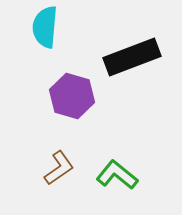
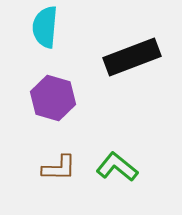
purple hexagon: moved 19 px left, 2 px down
brown L-shape: rotated 36 degrees clockwise
green L-shape: moved 8 px up
